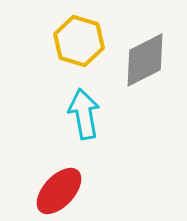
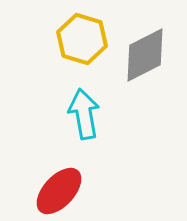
yellow hexagon: moved 3 px right, 2 px up
gray diamond: moved 5 px up
